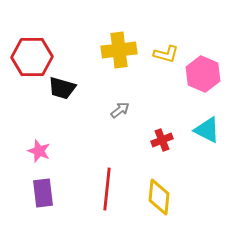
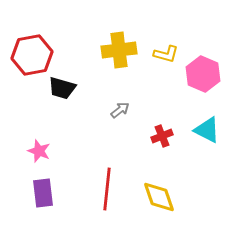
red hexagon: moved 2 px up; rotated 9 degrees counterclockwise
red cross: moved 4 px up
yellow diamond: rotated 24 degrees counterclockwise
